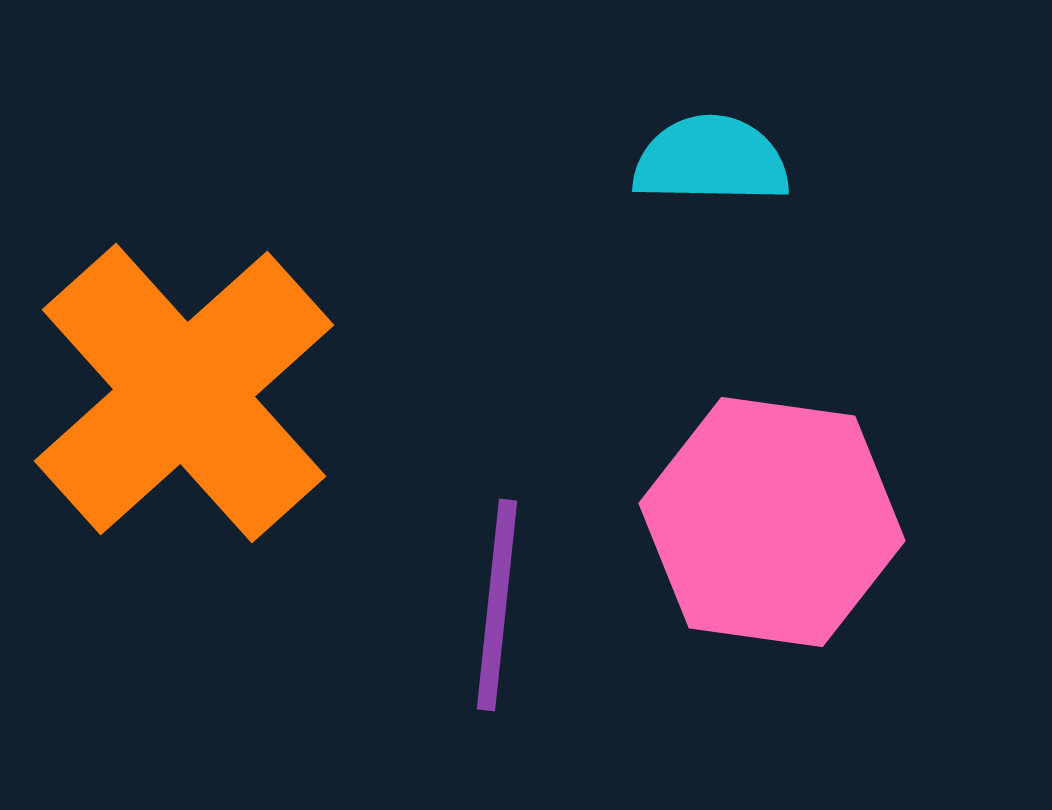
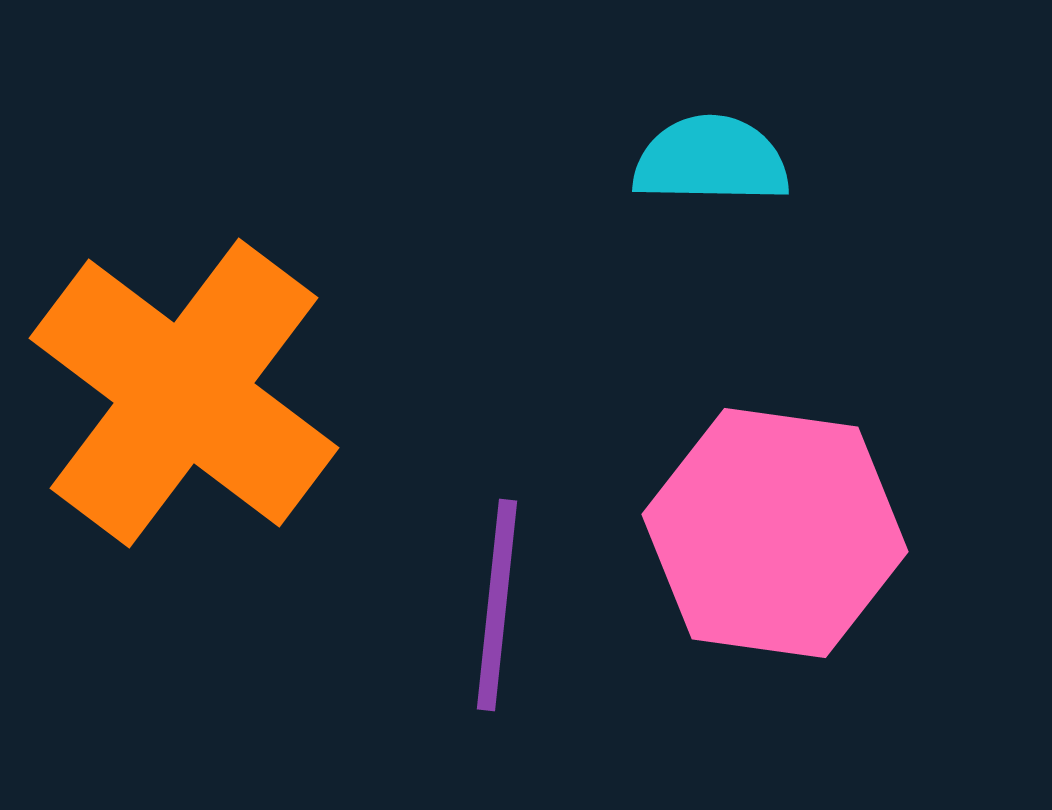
orange cross: rotated 11 degrees counterclockwise
pink hexagon: moved 3 px right, 11 px down
